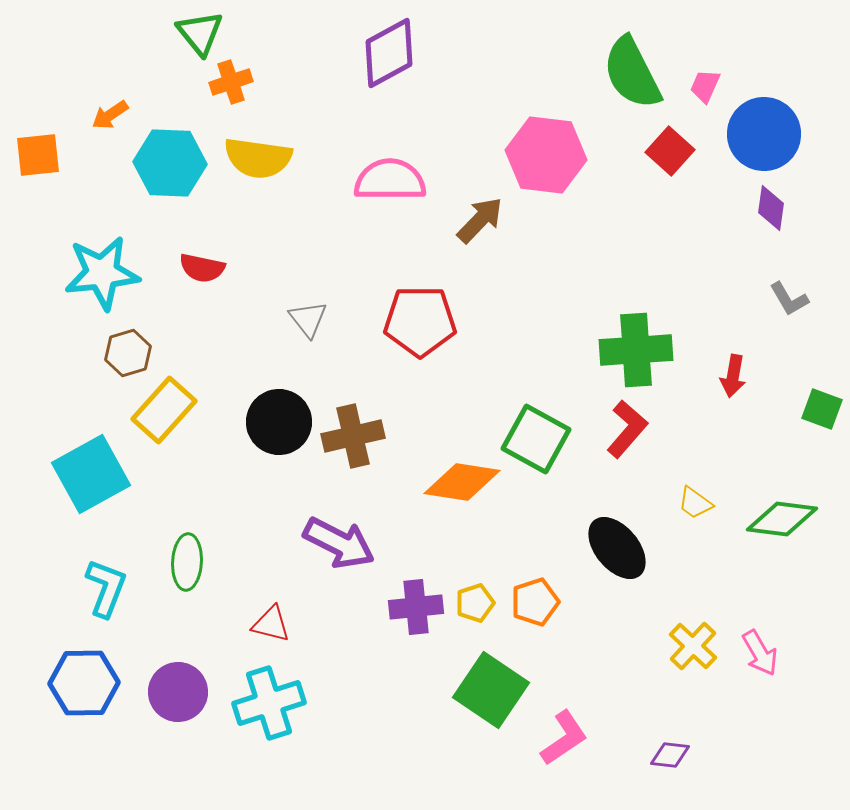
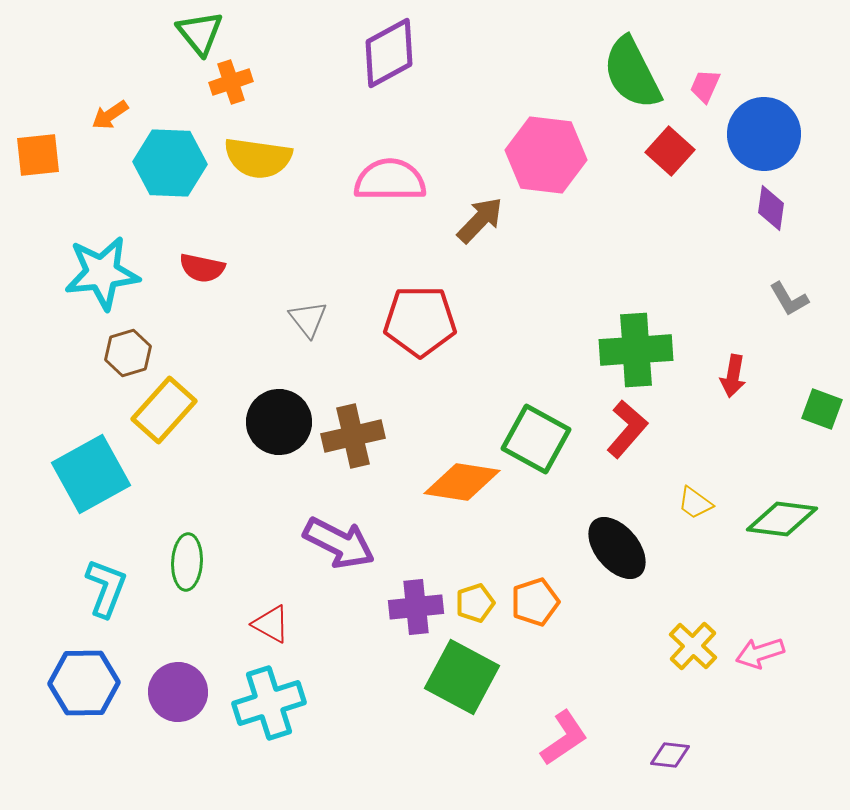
red triangle at (271, 624): rotated 15 degrees clockwise
pink arrow at (760, 653): rotated 102 degrees clockwise
green square at (491, 690): moved 29 px left, 13 px up; rotated 6 degrees counterclockwise
